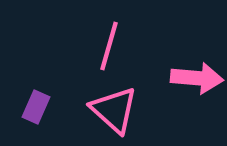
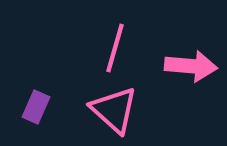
pink line: moved 6 px right, 2 px down
pink arrow: moved 6 px left, 12 px up
